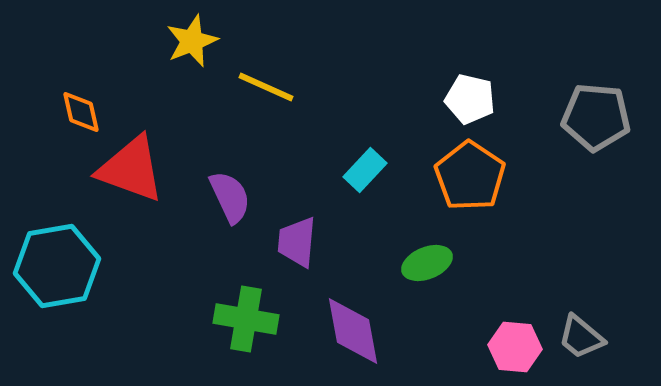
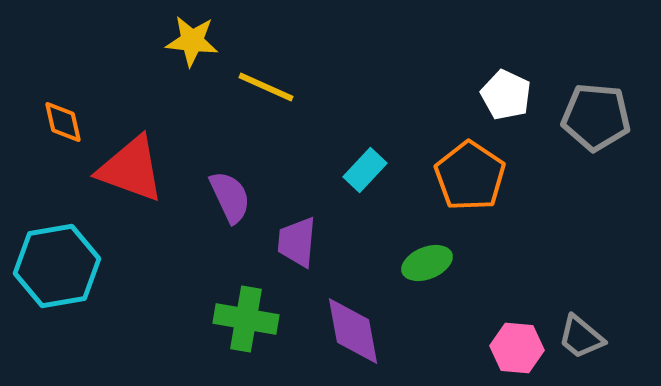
yellow star: rotated 28 degrees clockwise
white pentagon: moved 36 px right, 4 px up; rotated 12 degrees clockwise
orange diamond: moved 18 px left, 10 px down
pink hexagon: moved 2 px right, 1 px down
